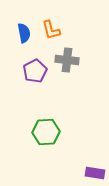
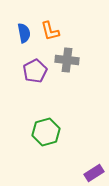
orange L-shape: moved 1 px left, 1 px down
green hexagon: rotated 12 degrees counterclockwise
purple rectangle: moved 1 px left; rotated 42 degrees counterclockwise
